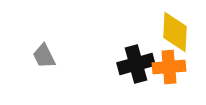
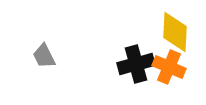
orange cross: rotated 28 degrees clockwise
